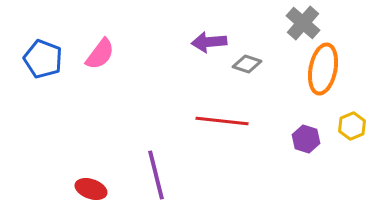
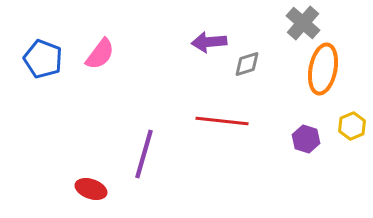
gray diamond: rotated 36 degrees counterclockwise
purple line: moved 12 px left, 21 px up; rotated 30 degrees clockwise
